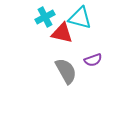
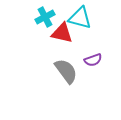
gray semicircle: rotated 8 degrees counterclockwise
